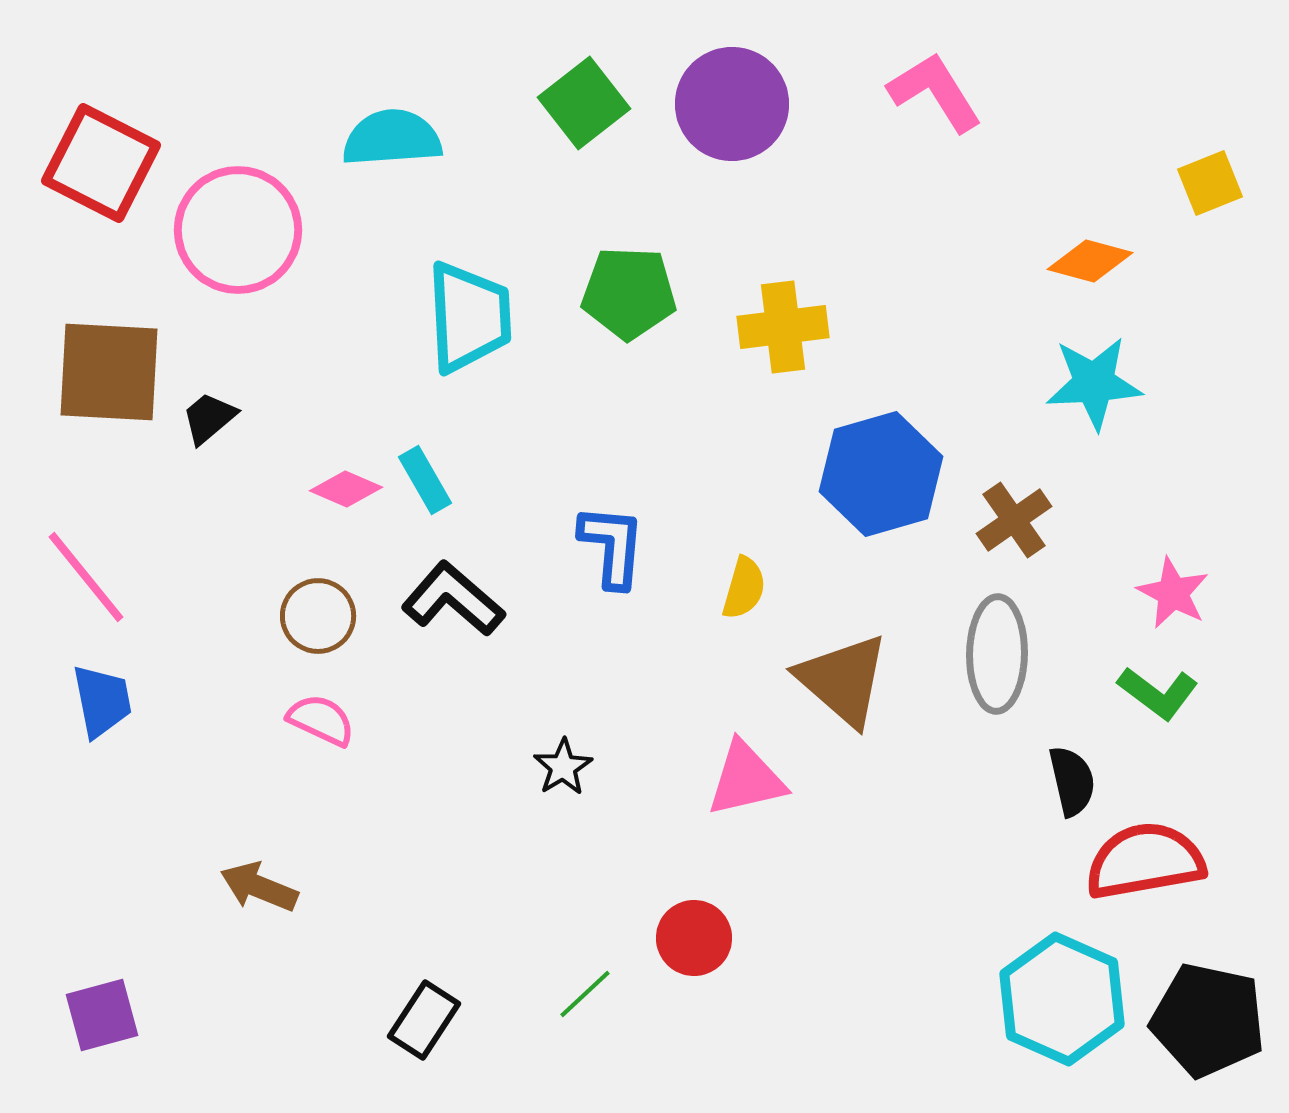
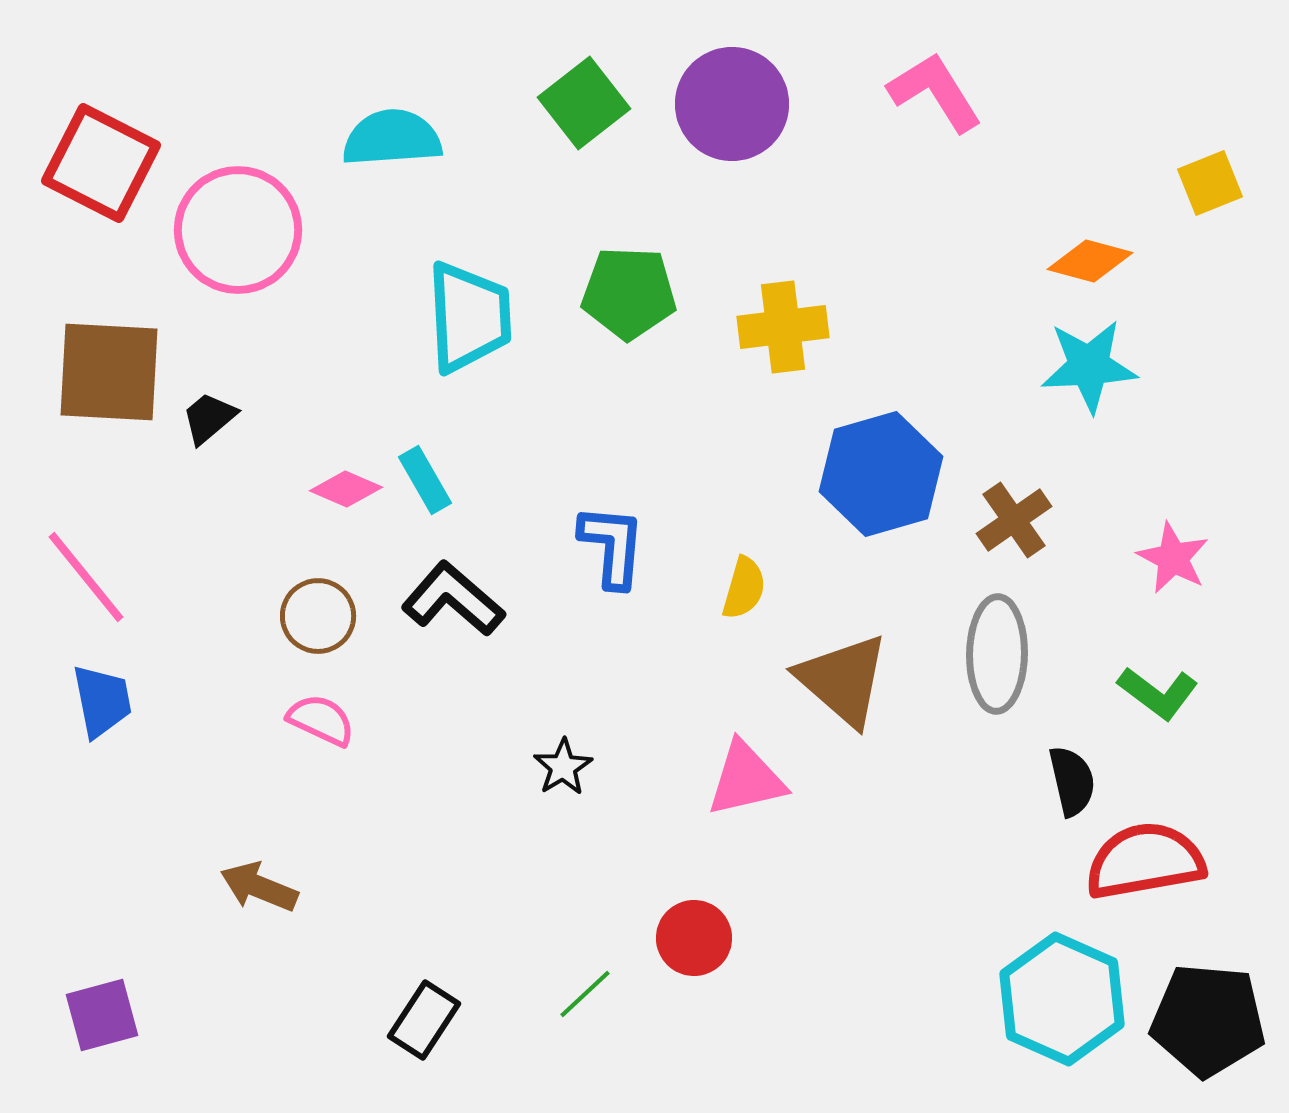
cyan star: moved 5 px left, 17 px up
pink star: moved 35 px up
black pentagon: rotated 7 degrees counterclockwise
